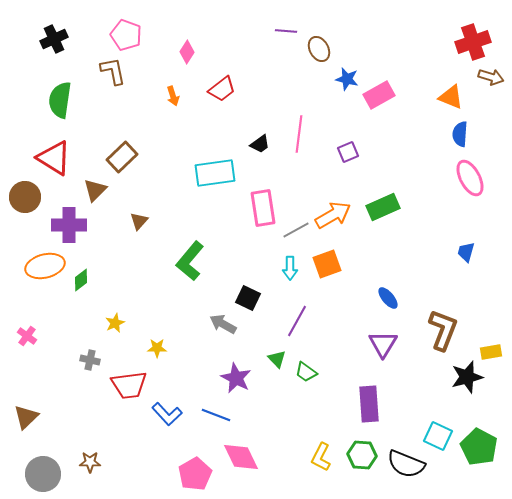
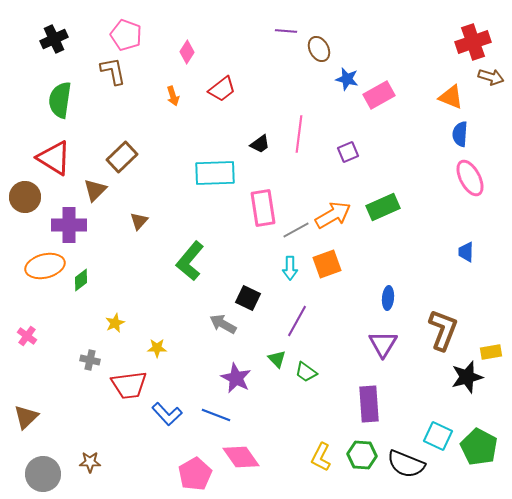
cyan rectangle at (215, 173): rotated 6 degrees clockwise
blue trapezoid at (466, 252): rotated 15 degrees counterclockwise
blue ellipse at (388, 298): rotated 45 degrees clockwise
pink diamond at (241, 457): rotated 9 degrees counterclockwise
